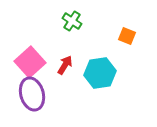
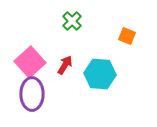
green cross: rotated 12 degrees clockwise
cyan hexagon: moved 1 px down; rotated 12 degrees clockwise
purple ellipse: rotated 16 degrees clockwise
